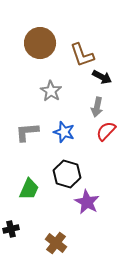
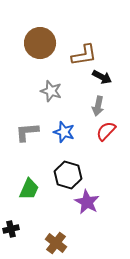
brown L-shape: moved 2 px right; rotated 80 degrees counterclockwise
gray star: rotated 15 degrees counterclockwise
gray arrow: moved 1 px right, 1 px up
black hexagon: moved 1 px right, 1 px down
